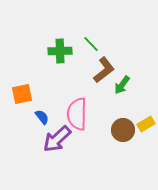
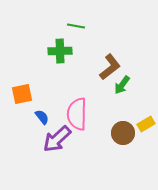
green line: moved 15 px left, 18 px up; rotated 36 degrees counterclockwise
brown L-shape: moved 6 px right, 3 px up
brown circle: moved 3 px down
